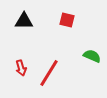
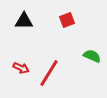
red square: rotated 35 degrees counterclockwise
red arrow: rotated 49 degrees counterclockwise
